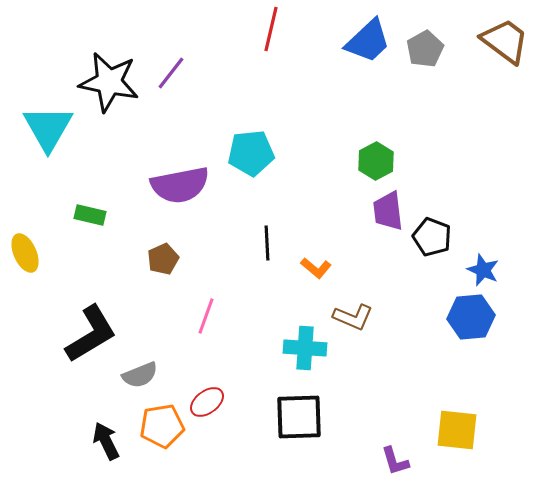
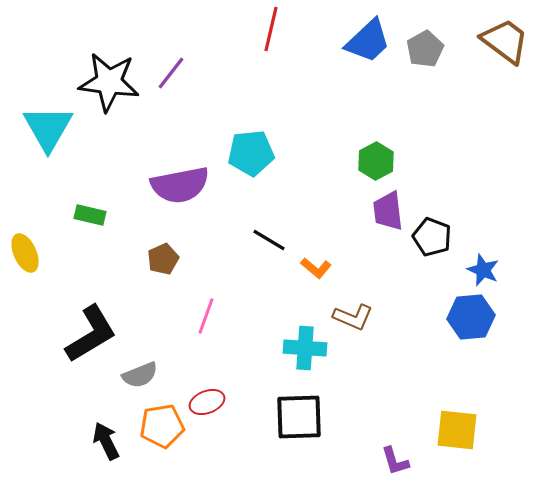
black star: rotated 4 degrees counterclockwise
black line: moved 2 px right, 3 px up; rotated 56 degrees counterclockwise
red ellipse: rotated 16 degrees clockwise
